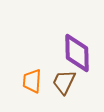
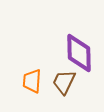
purple diamond: moved 2 px right
